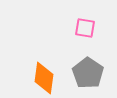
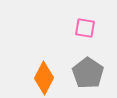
orange diamond: rotated 20 degrees clockwise
